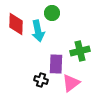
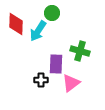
cyan arrow: rotated 45 degrees clockwise
green cross: rotated 30 degrees clockwise
black cross: rotated 16 degrees counterclockwise
